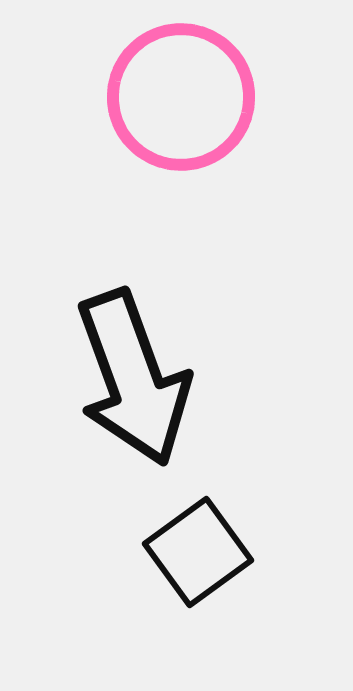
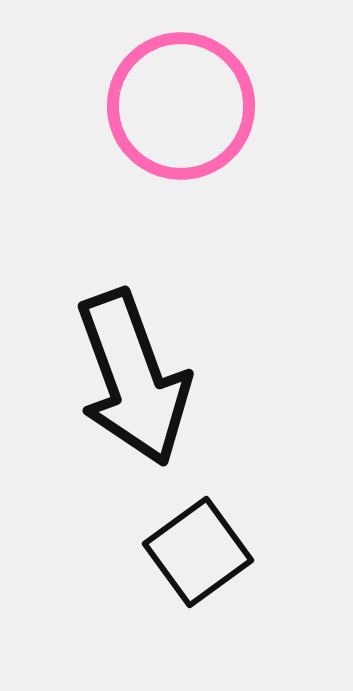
pink circle: moved 9 px down
